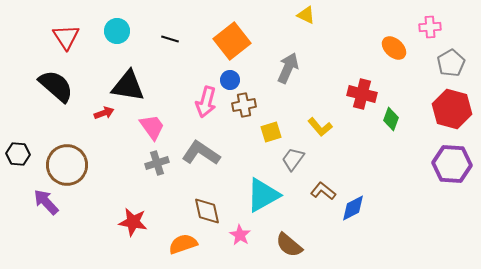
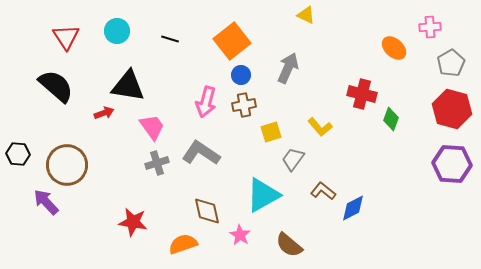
blue circle: moved 11 px right, 5 px up
